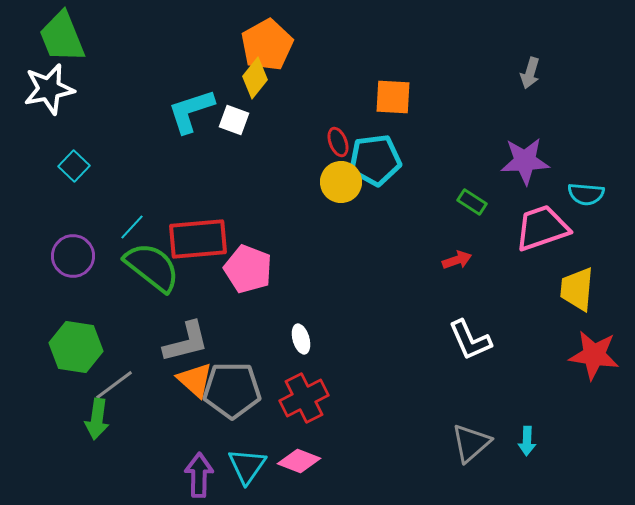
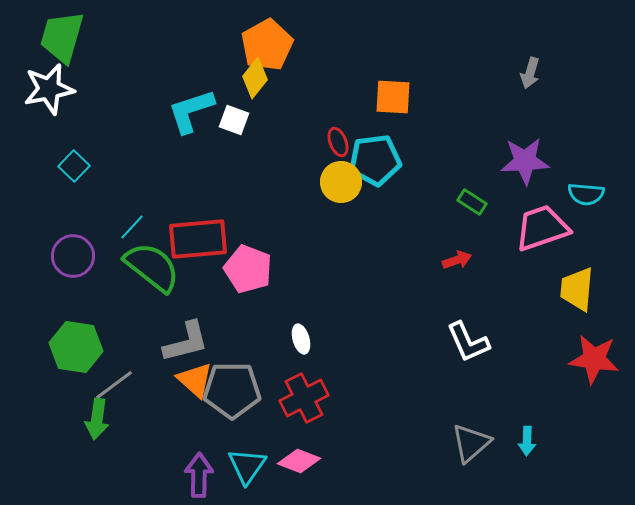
green trapezoid: rotated 38 degrees clockwise
white L-shape: moved 2 px left, 2 px down
red star: moved 4 px down
